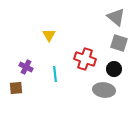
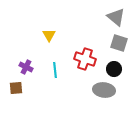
cyan line: moved 4 px up
